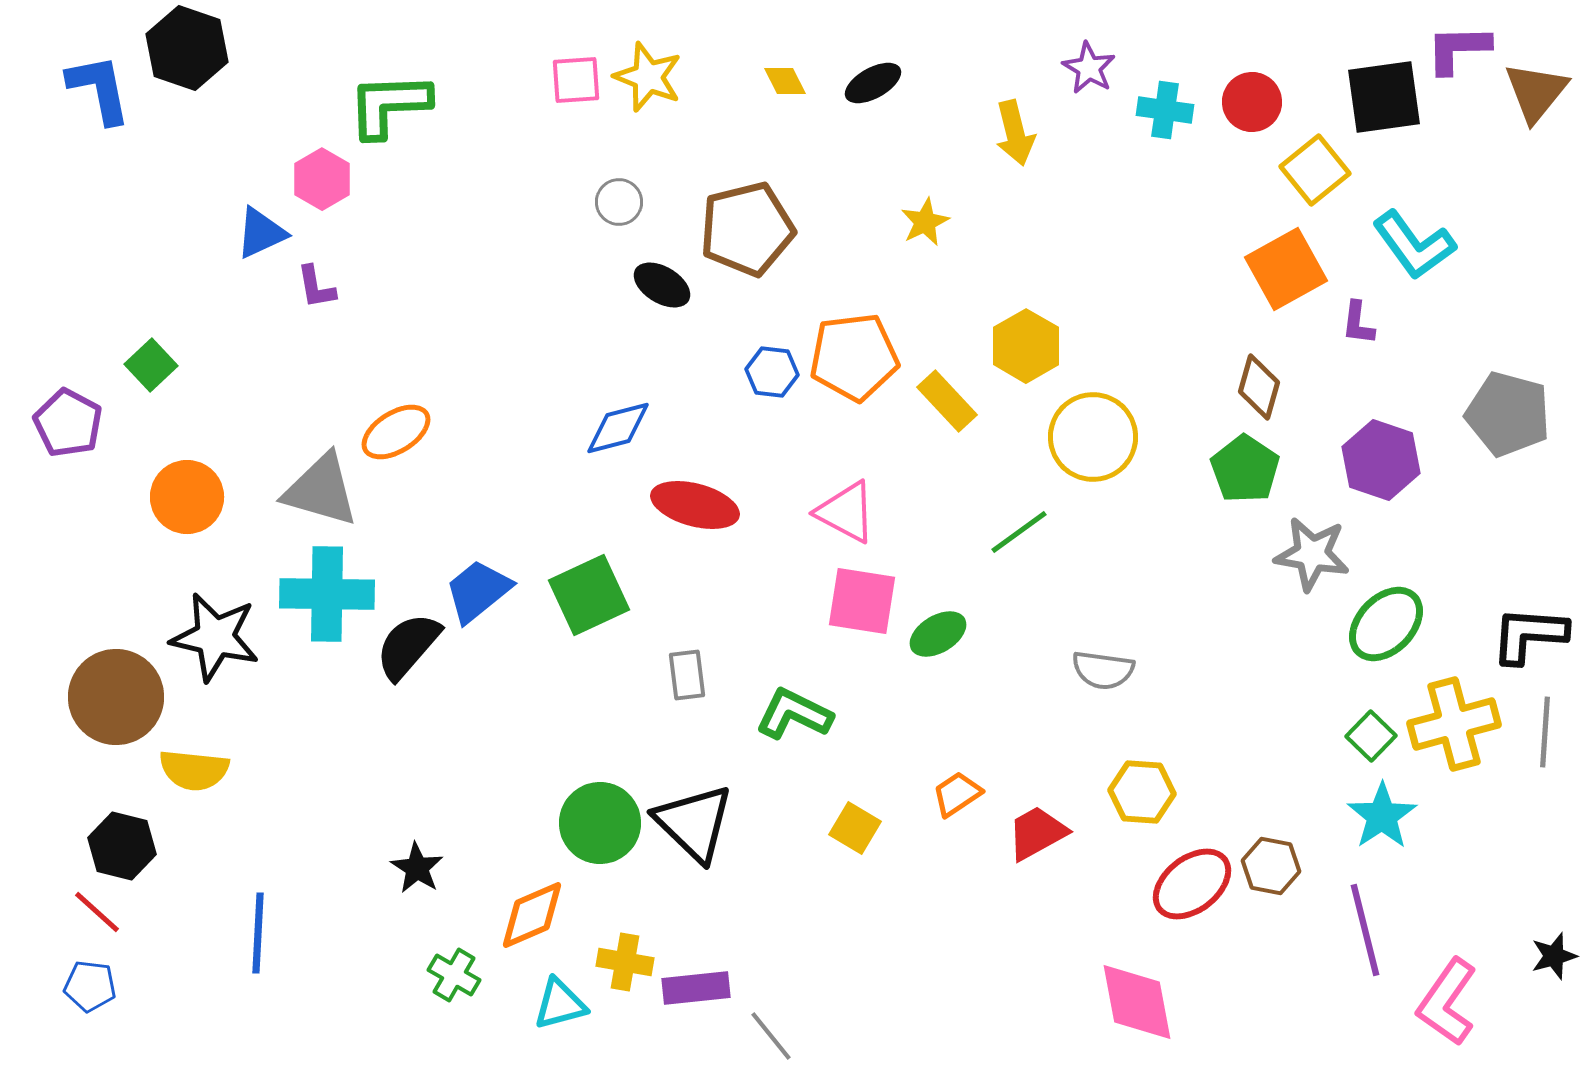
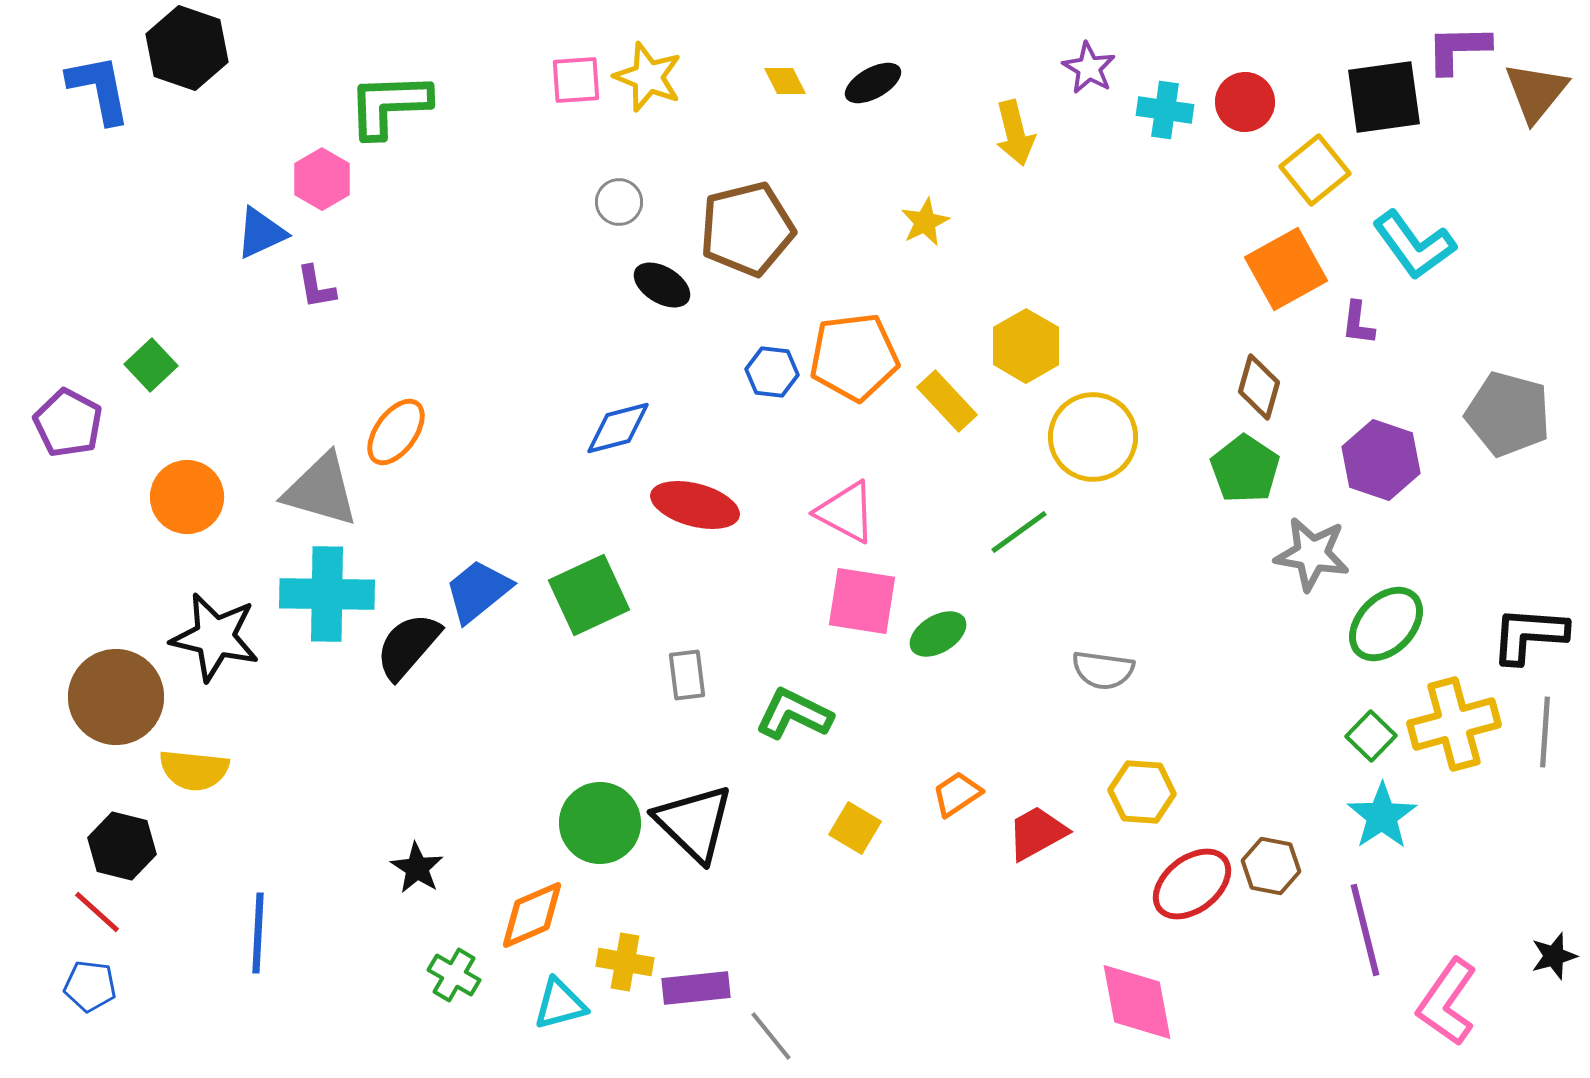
red circle at (1252, 102): moved 7 px left
orange ellipse at (396, 432): rotated 22 degrees counterclockwise
